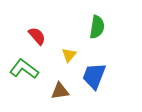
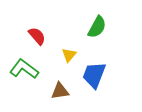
green semicircle: rotated 20 degrees clockwise
blue trapezoid: moved 1 px up
